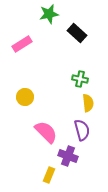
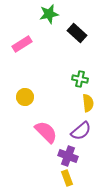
purple semicircle: moved 1 px left, 1 px down; rotated 65 degrees clockwise
yellow rectangle: moved 18 px right, 3 px down; rotated 42 degrees counterclockwise
